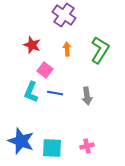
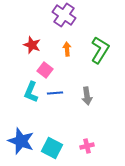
blue line: rotated 14 degrees counterclockwise
cyan square: rotated 25 degrees clockwise
